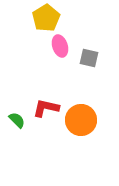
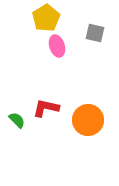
pink ellipse: moved 3 px left
gray square: moved 6 px right, 25 px up
orange circle: moved 7 px right
